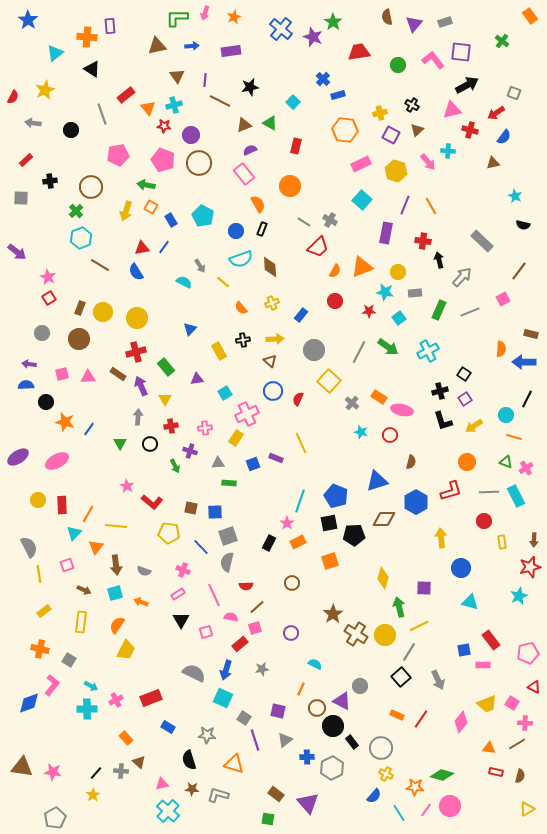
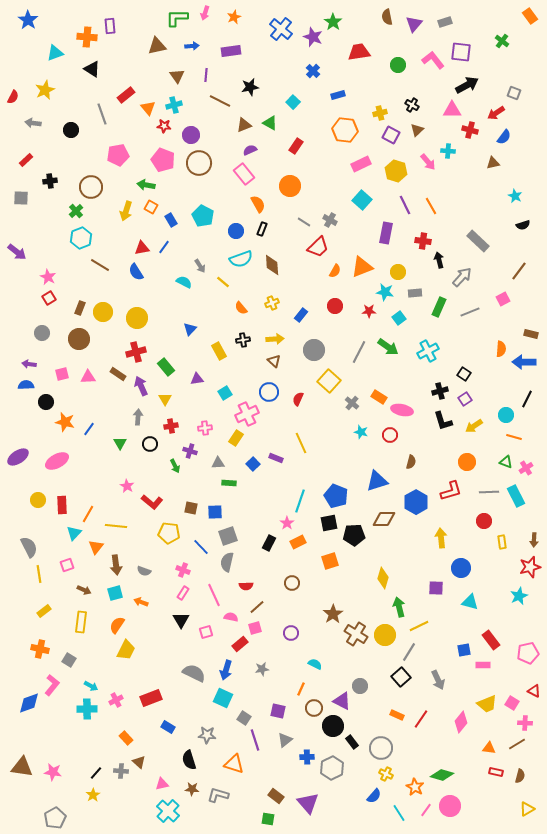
cyan triangle at (55, 53): rotated 18 degrees clockwise
blue cross at (323, 79): moved 10 px left, 8 px up
purple line at (205, 80): moved 1 px right, 5 px up
pink triangle at (452, 110): rotated 12 degrees clockwise
red rectangle at (296, 146): rotated 21 degrees clockwise
purple line at (405, 205): rotated 48 degrees counterclockwise
black semicircle at (523, 225): rotated 32 degrees counterclockwise
gray rectangle at (482, 241): moved 4 px left
brown diamond at (270, 267): moved 2 px right, 2 px up
red circle at (335, 301): moved 5 px down
green rectangle at (439, 310): moved 3 px up
brown triangle at (270, 361): moved 4 px right
blue circle at (273, 391): moved 4 px left, 1 px down
blue square at (253, 464): rotated 24 degrees counterclockwise
purple square at (424, 588): moved 12 px right
pink rectangle at (178, 594): moved 5 px right, 1 px up; rotated 24 degrees counterclockwise
red triangle at (534, 687): moved 4 px down
brown circle at (317, 708): moved 3 px left
orange star at (415, 787): rotated 24 degrees clockwise
brown rectangle at (276, 794): moved 2 px down
